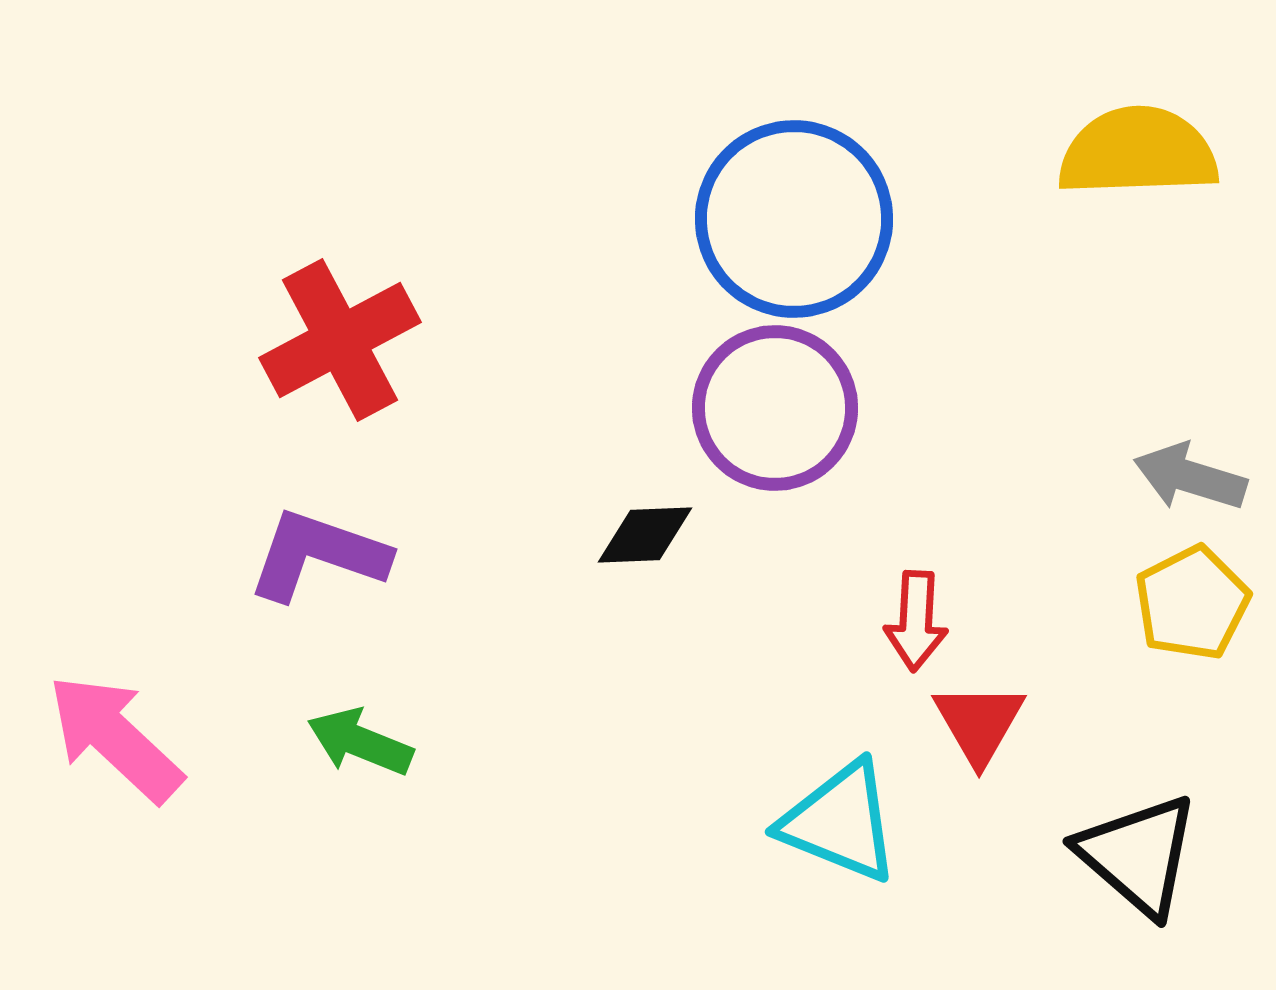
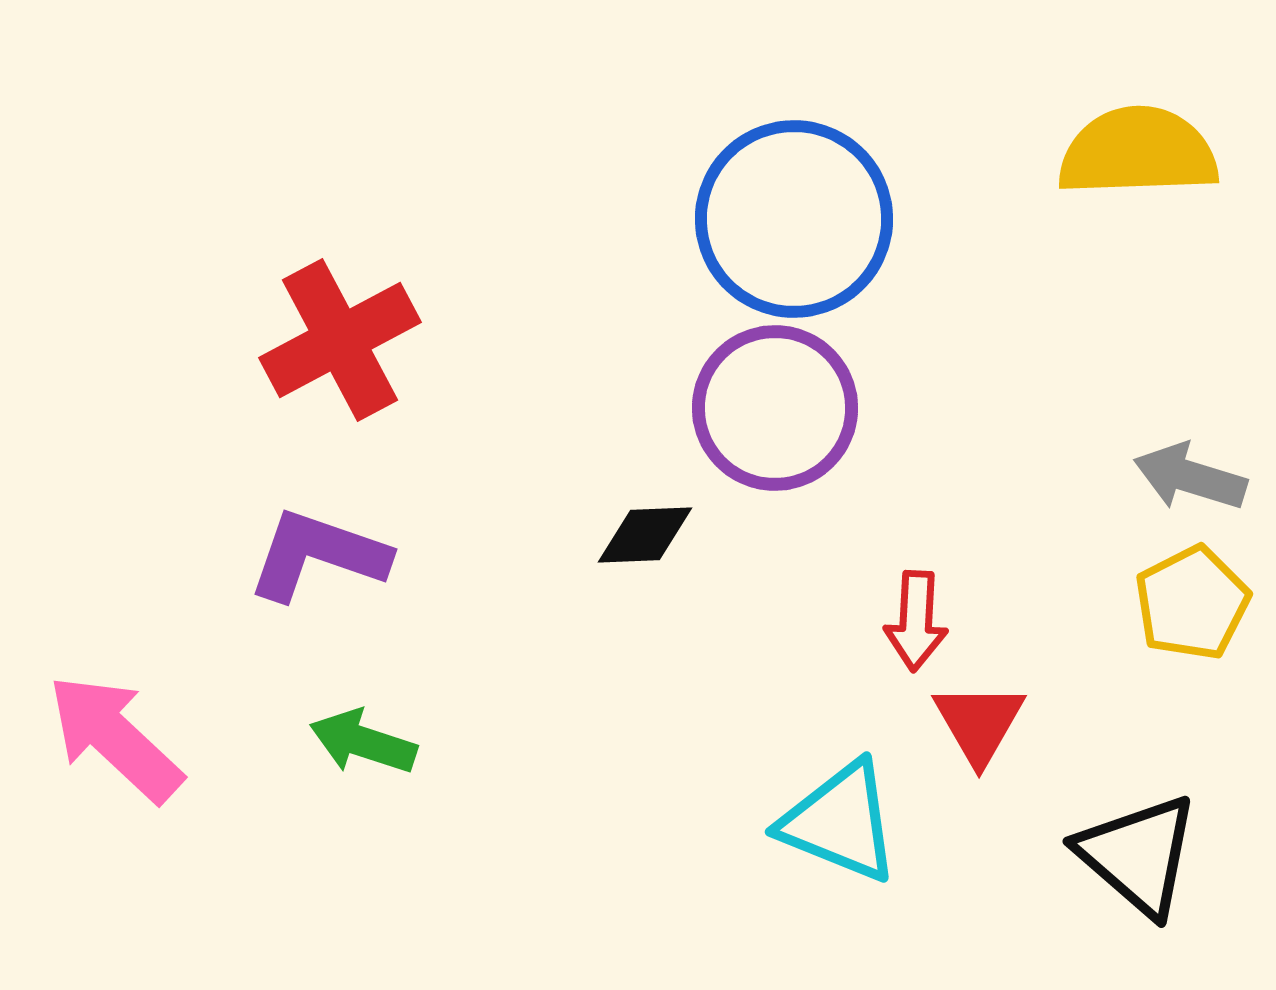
green arrow: moved 3 px right; rotated 4 degrees counterclockwise
